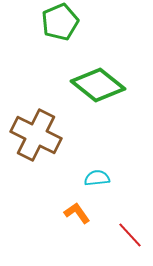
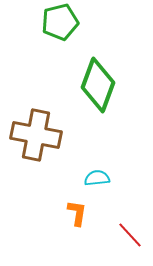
green pentagon: rotated 9 degrees clockwise
green diamond: rotated 72 degrees clockwise
brown cross: rotated 15 degrees counterclockwise
orange L-shape: rotated 44 degrees clockwise
